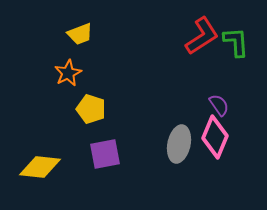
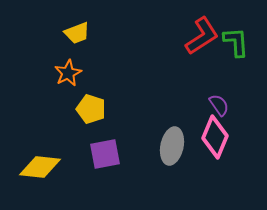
yellow trapezoid: moved 3 px left, 1 px up
gray ellipse: moved 7 px left, 2 px down
